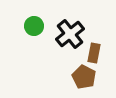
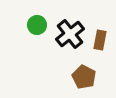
green circle: moved 3 px right, 1 px up
brown rectangle: moved 6 px right, 13 px up
